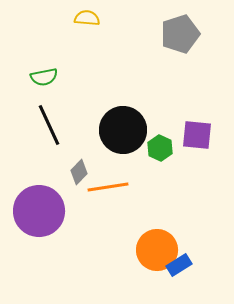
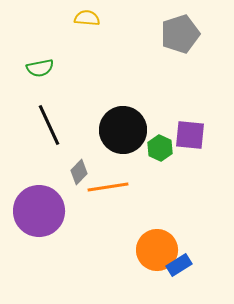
green semicircle: moved 4 px left, 9 px up
purple square: moved 7 px left
